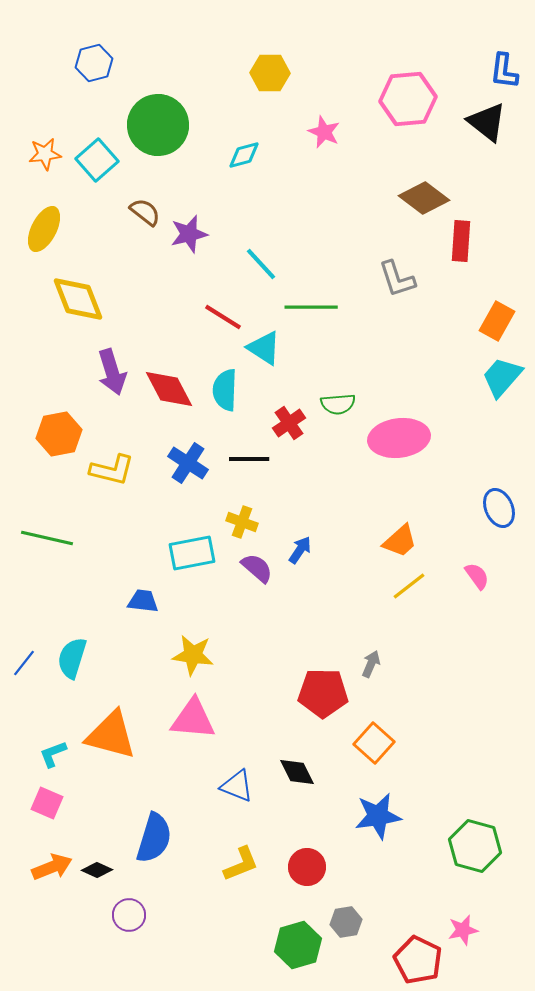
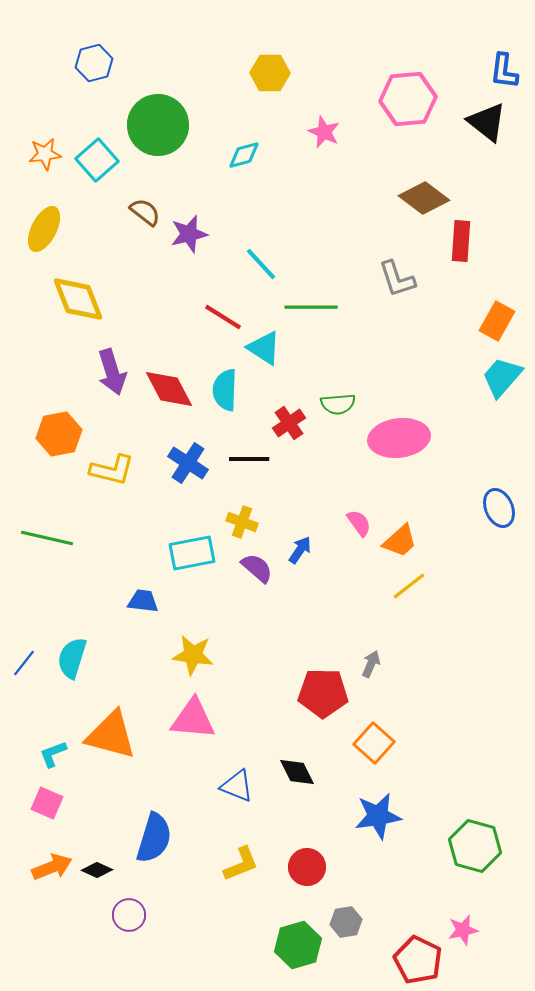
pink semicircle at (477, 576): moved 118 px left, 53 px up
